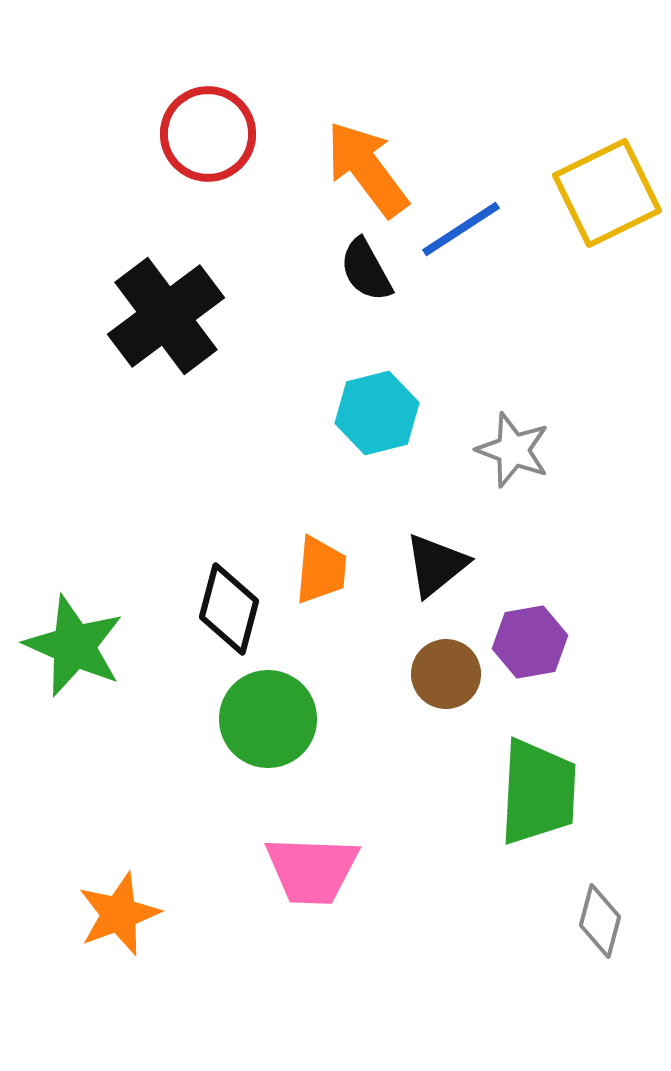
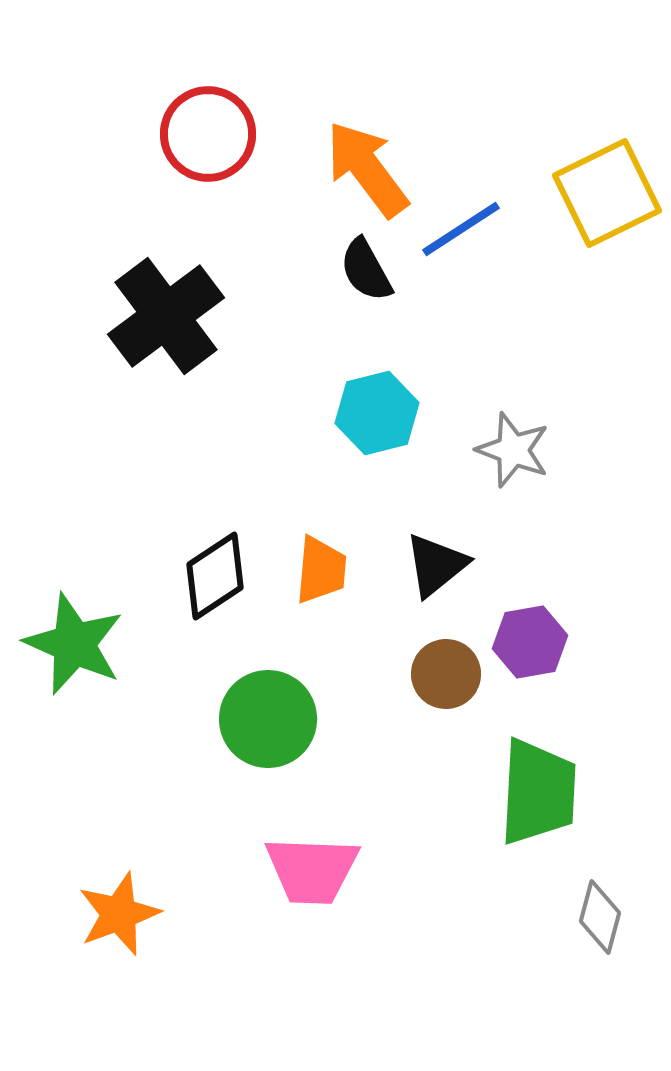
black diamond: moved 14 px left, 33 px up; rotated 42 degrees clockwise
green star: moved 2 px up
gray diamond: moved 4 px up
